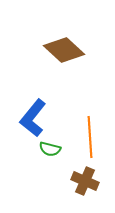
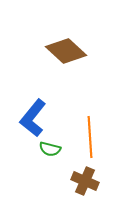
brown diamond: moved 2 px right, 1 px down
